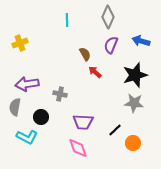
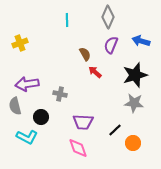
gray semicircle: moved 1 px up; rotated 24 degrees counterclockwise
